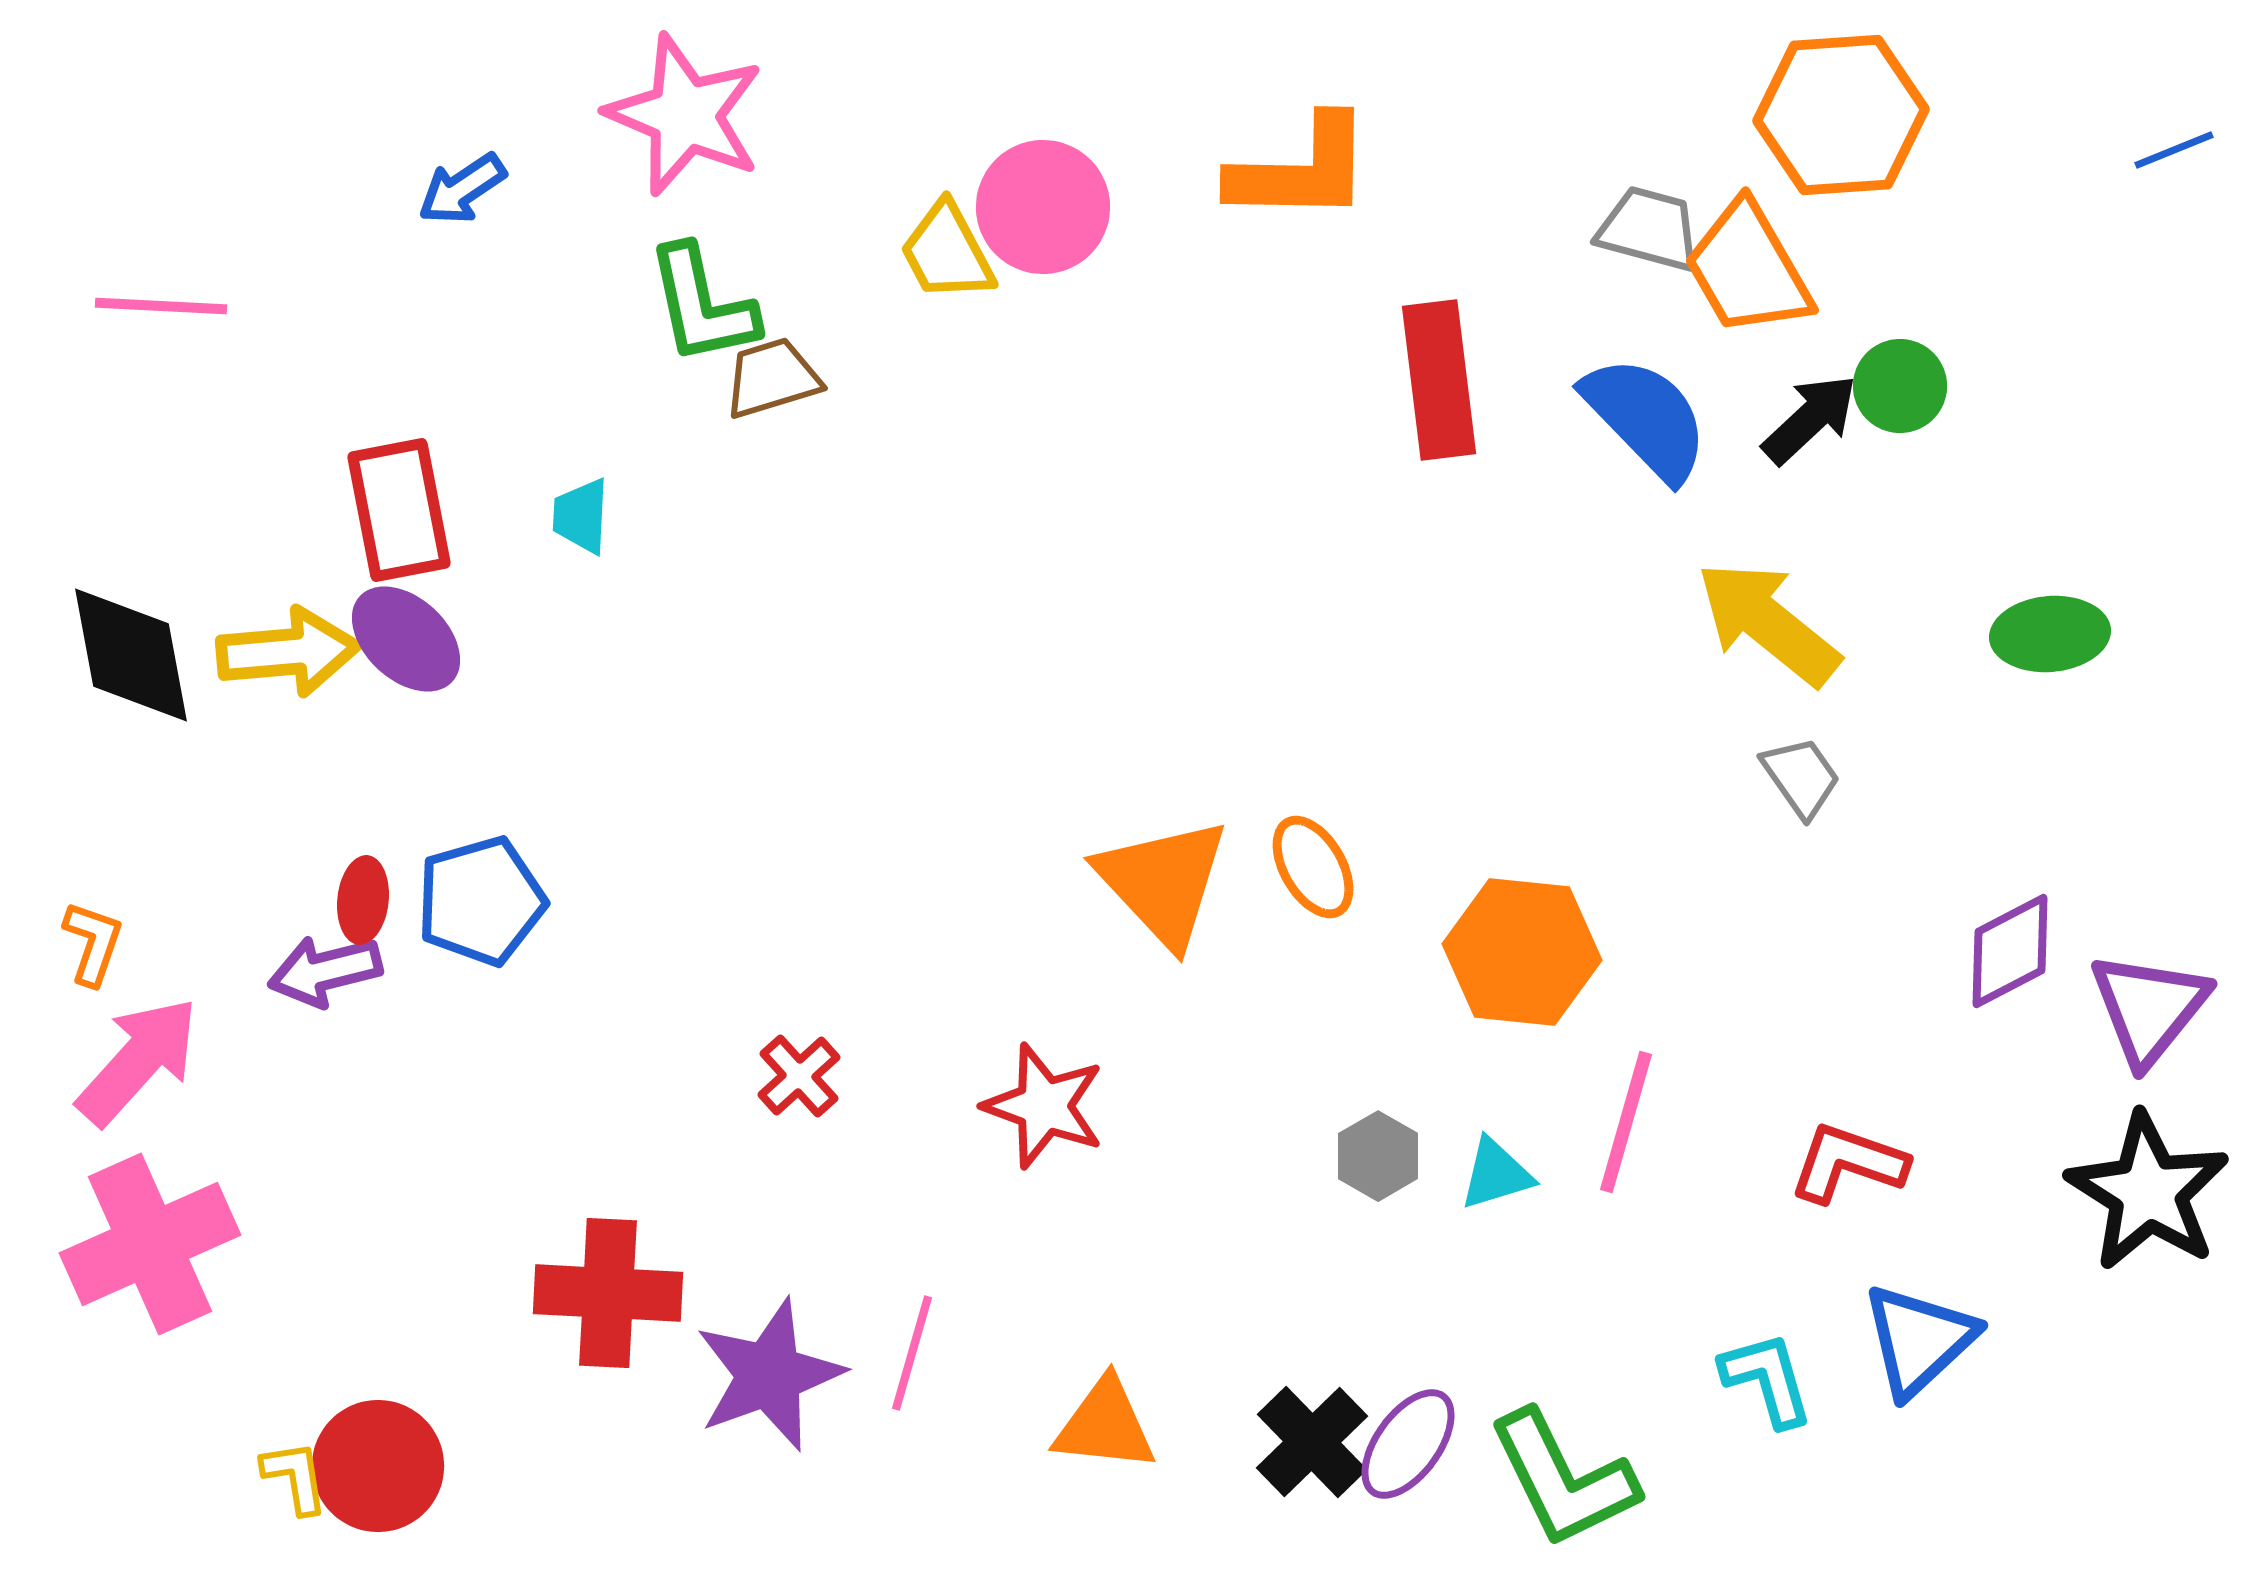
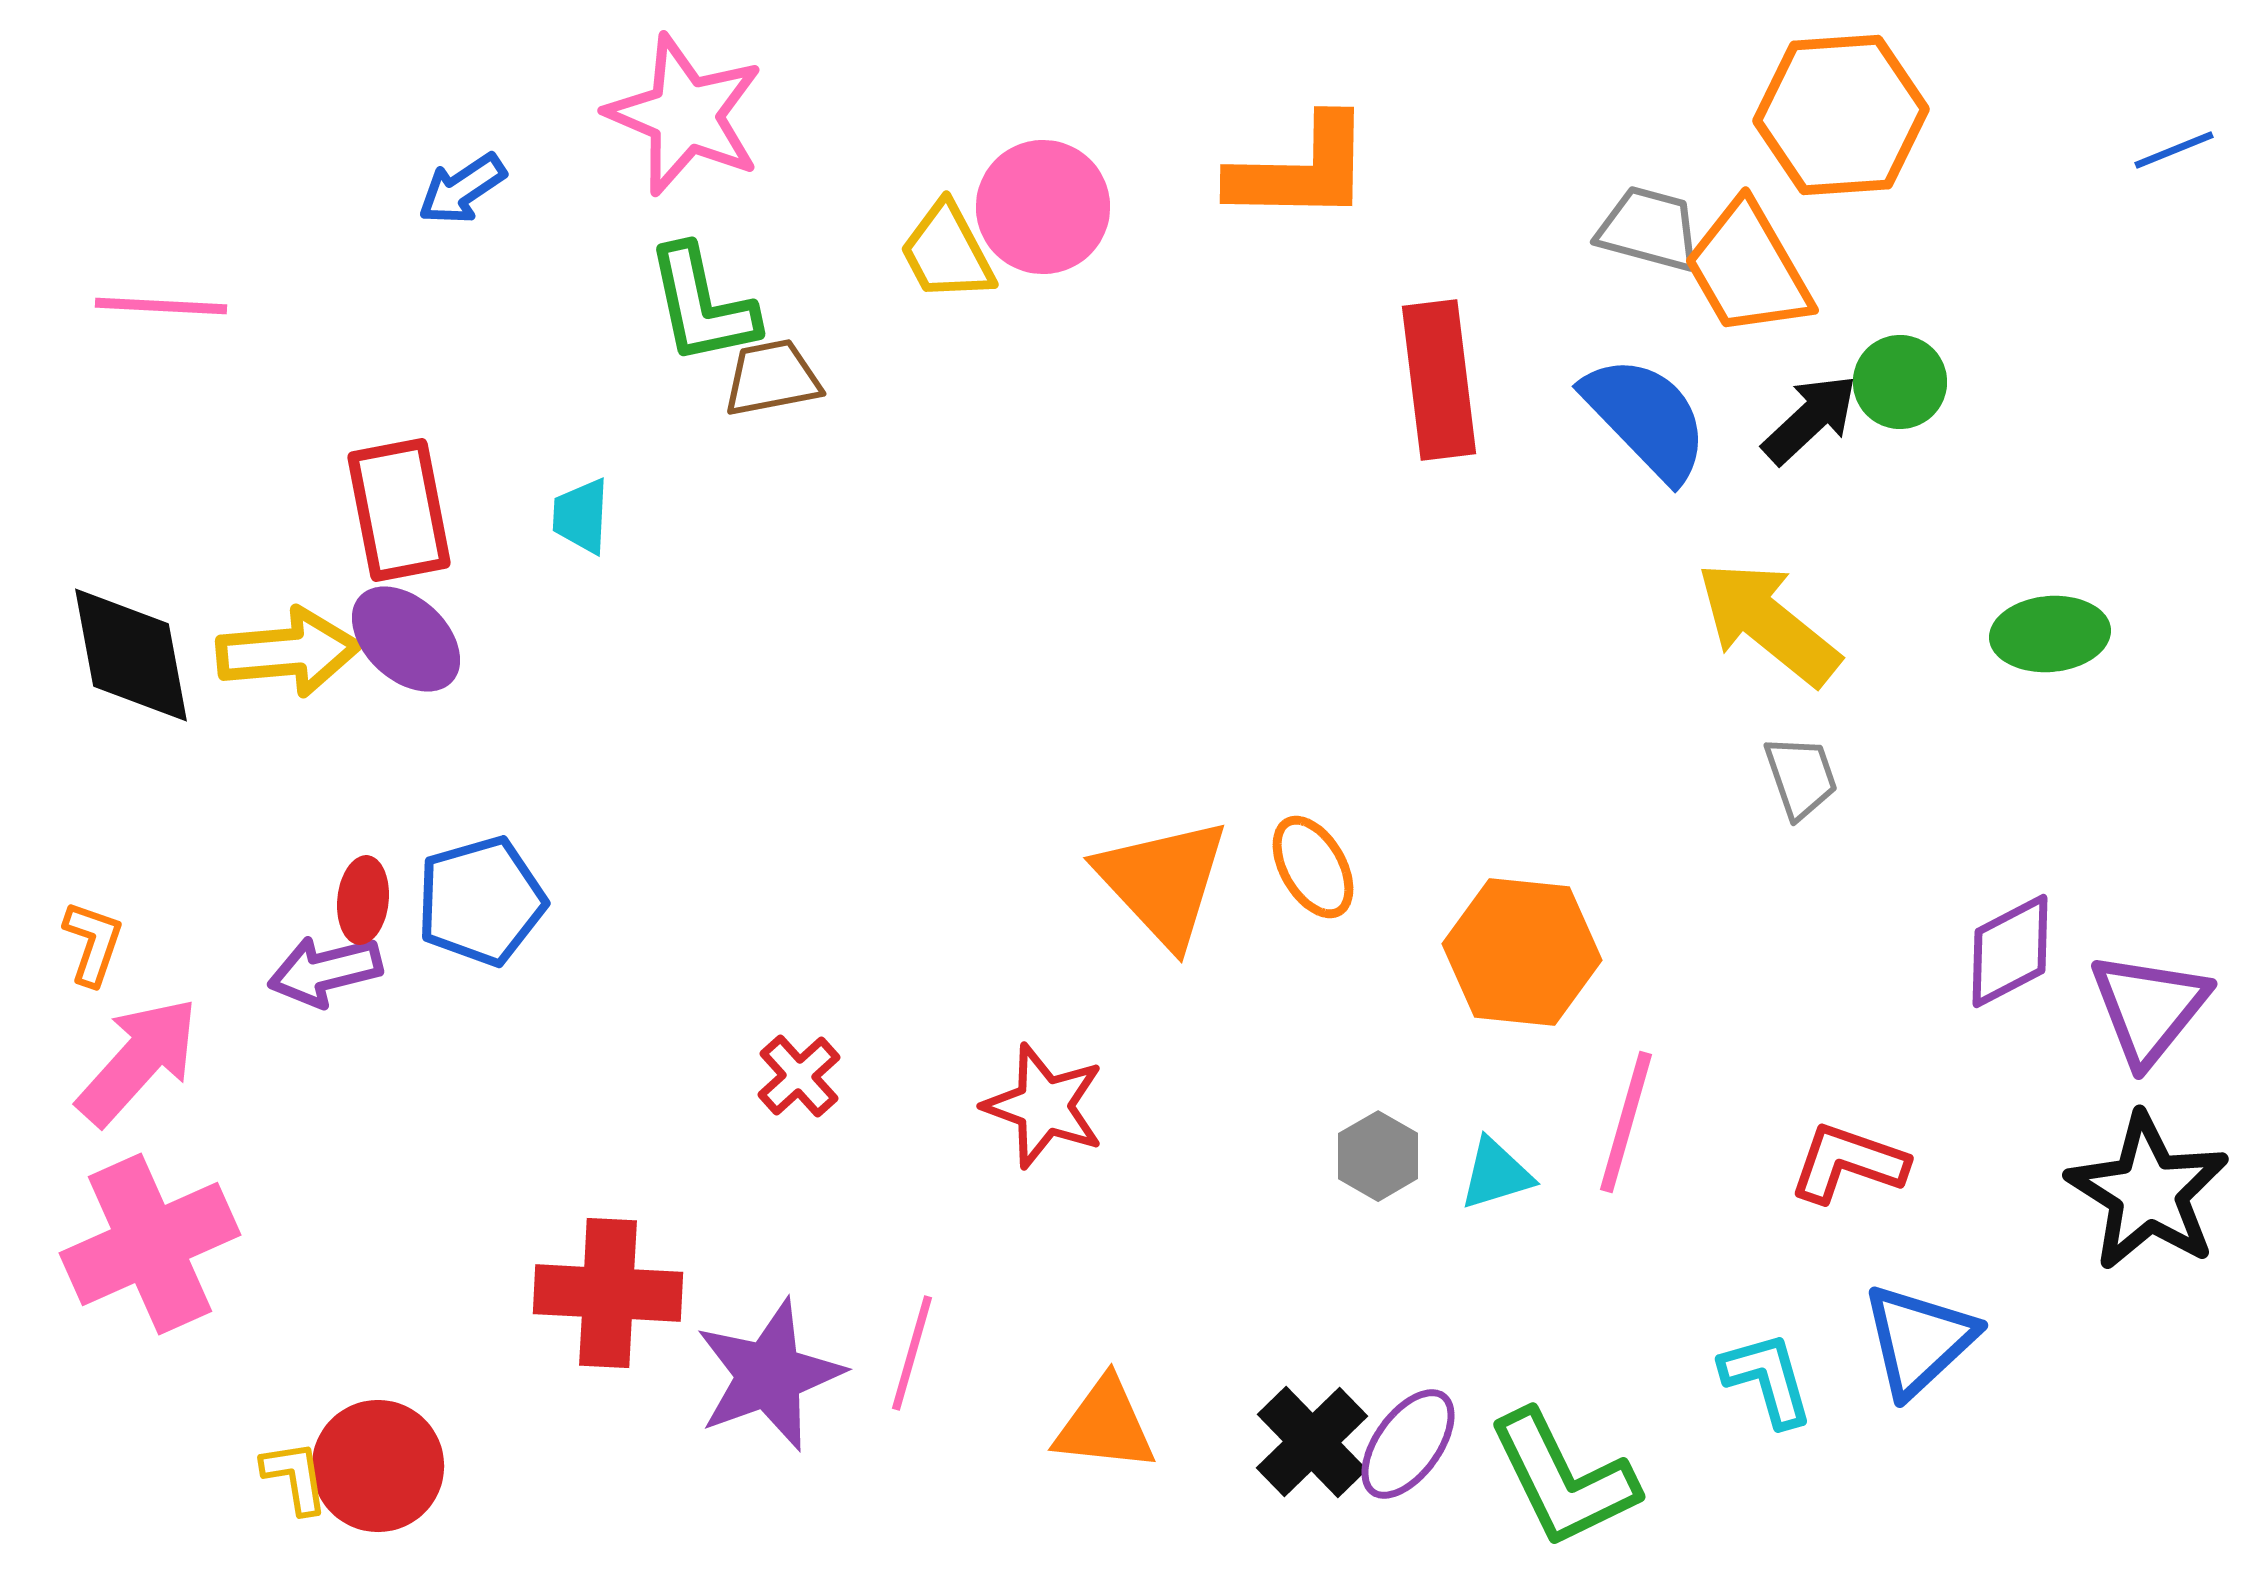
brown trapezoid at (772, 378): rotated 6 degrees clockwise
green circle at (1900, 386): moved 4 px up
gray trapezoid at (1801, 777): rotated 16 degrees clockwise
